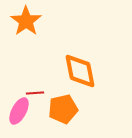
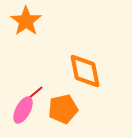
orange diamond: moved 5 px right
red line: rotated 36 degrees counterclockwise
pink ellipse: moved 4 px right, 1 px up
